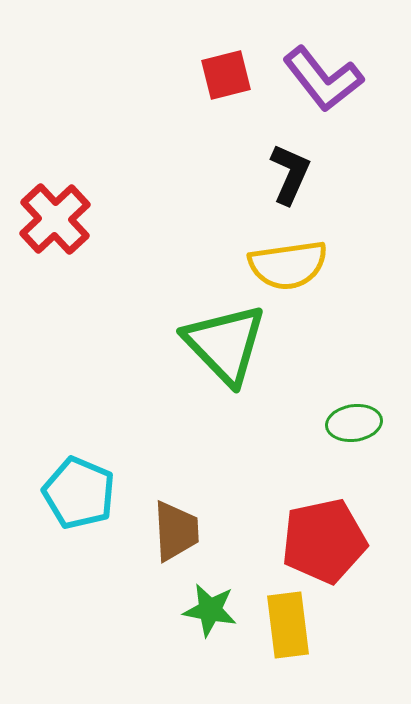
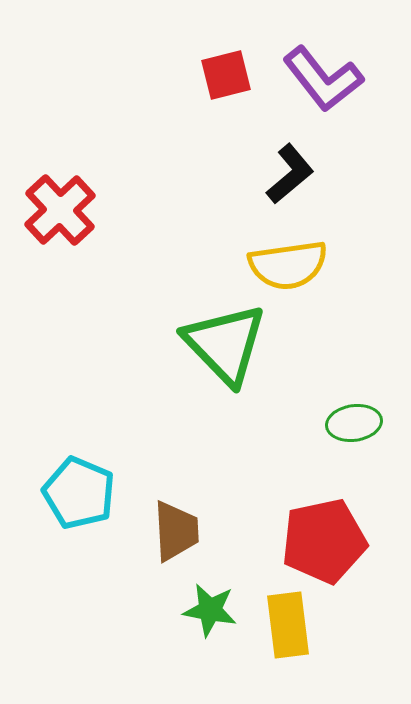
black L-shape: rotated 26 degrees clockwise
red cross: moved 5 px right, 9 px up
